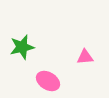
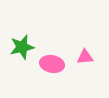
pink ellipse: moved 4 px right, 17 px up; rotated 20 degrees counterclockwise
